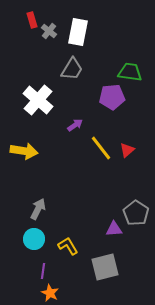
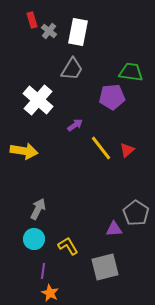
green trapezoid: moved 1 px right
